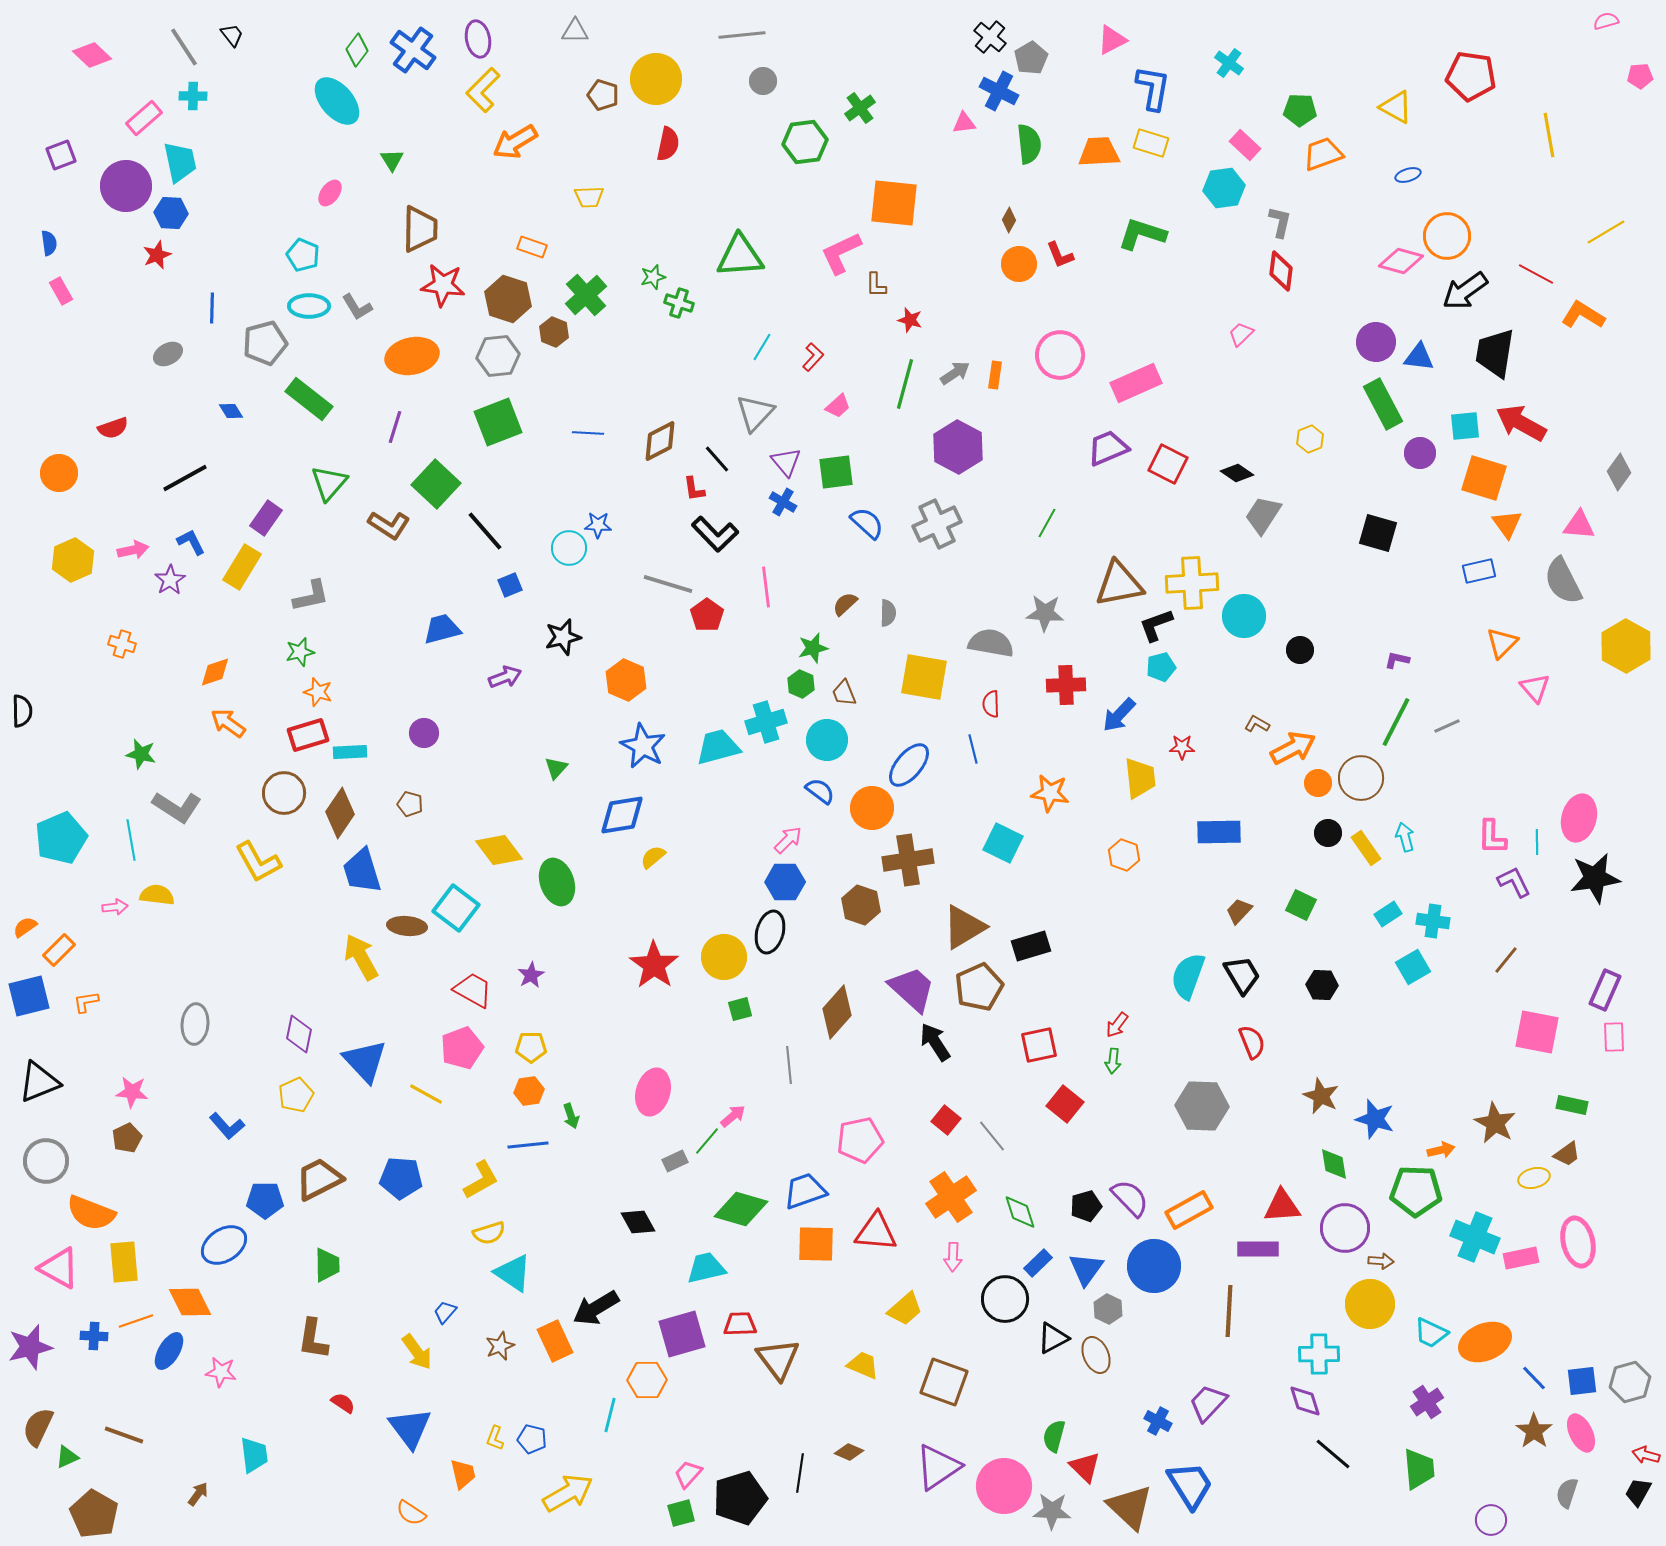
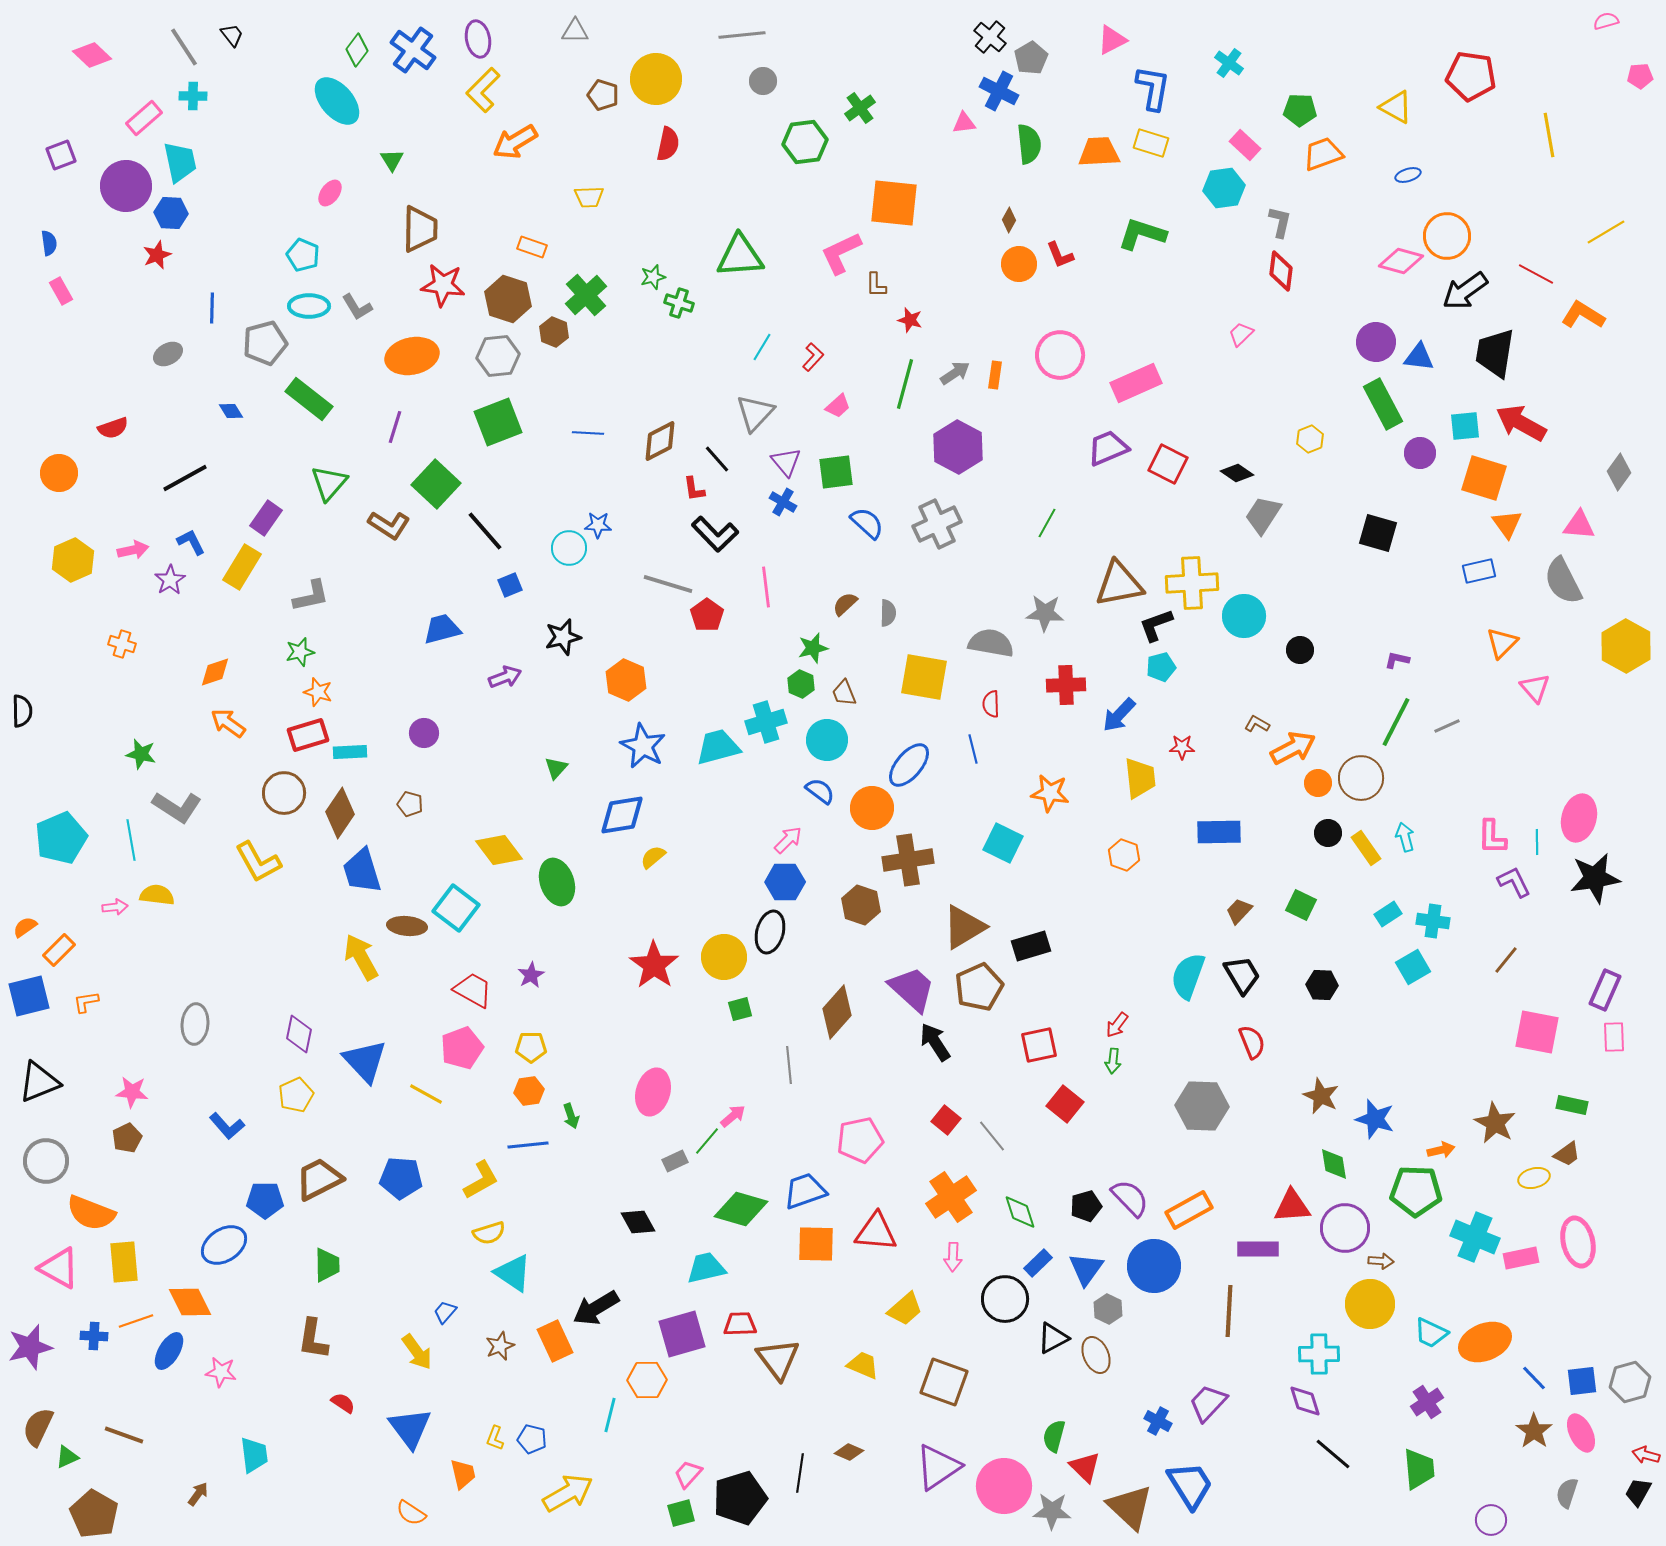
red triangle at (1282, 1206): moved 10 px right
